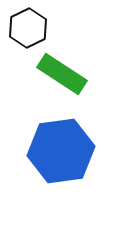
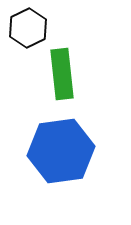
green rectangle: rotated 51 degrees clockwise
